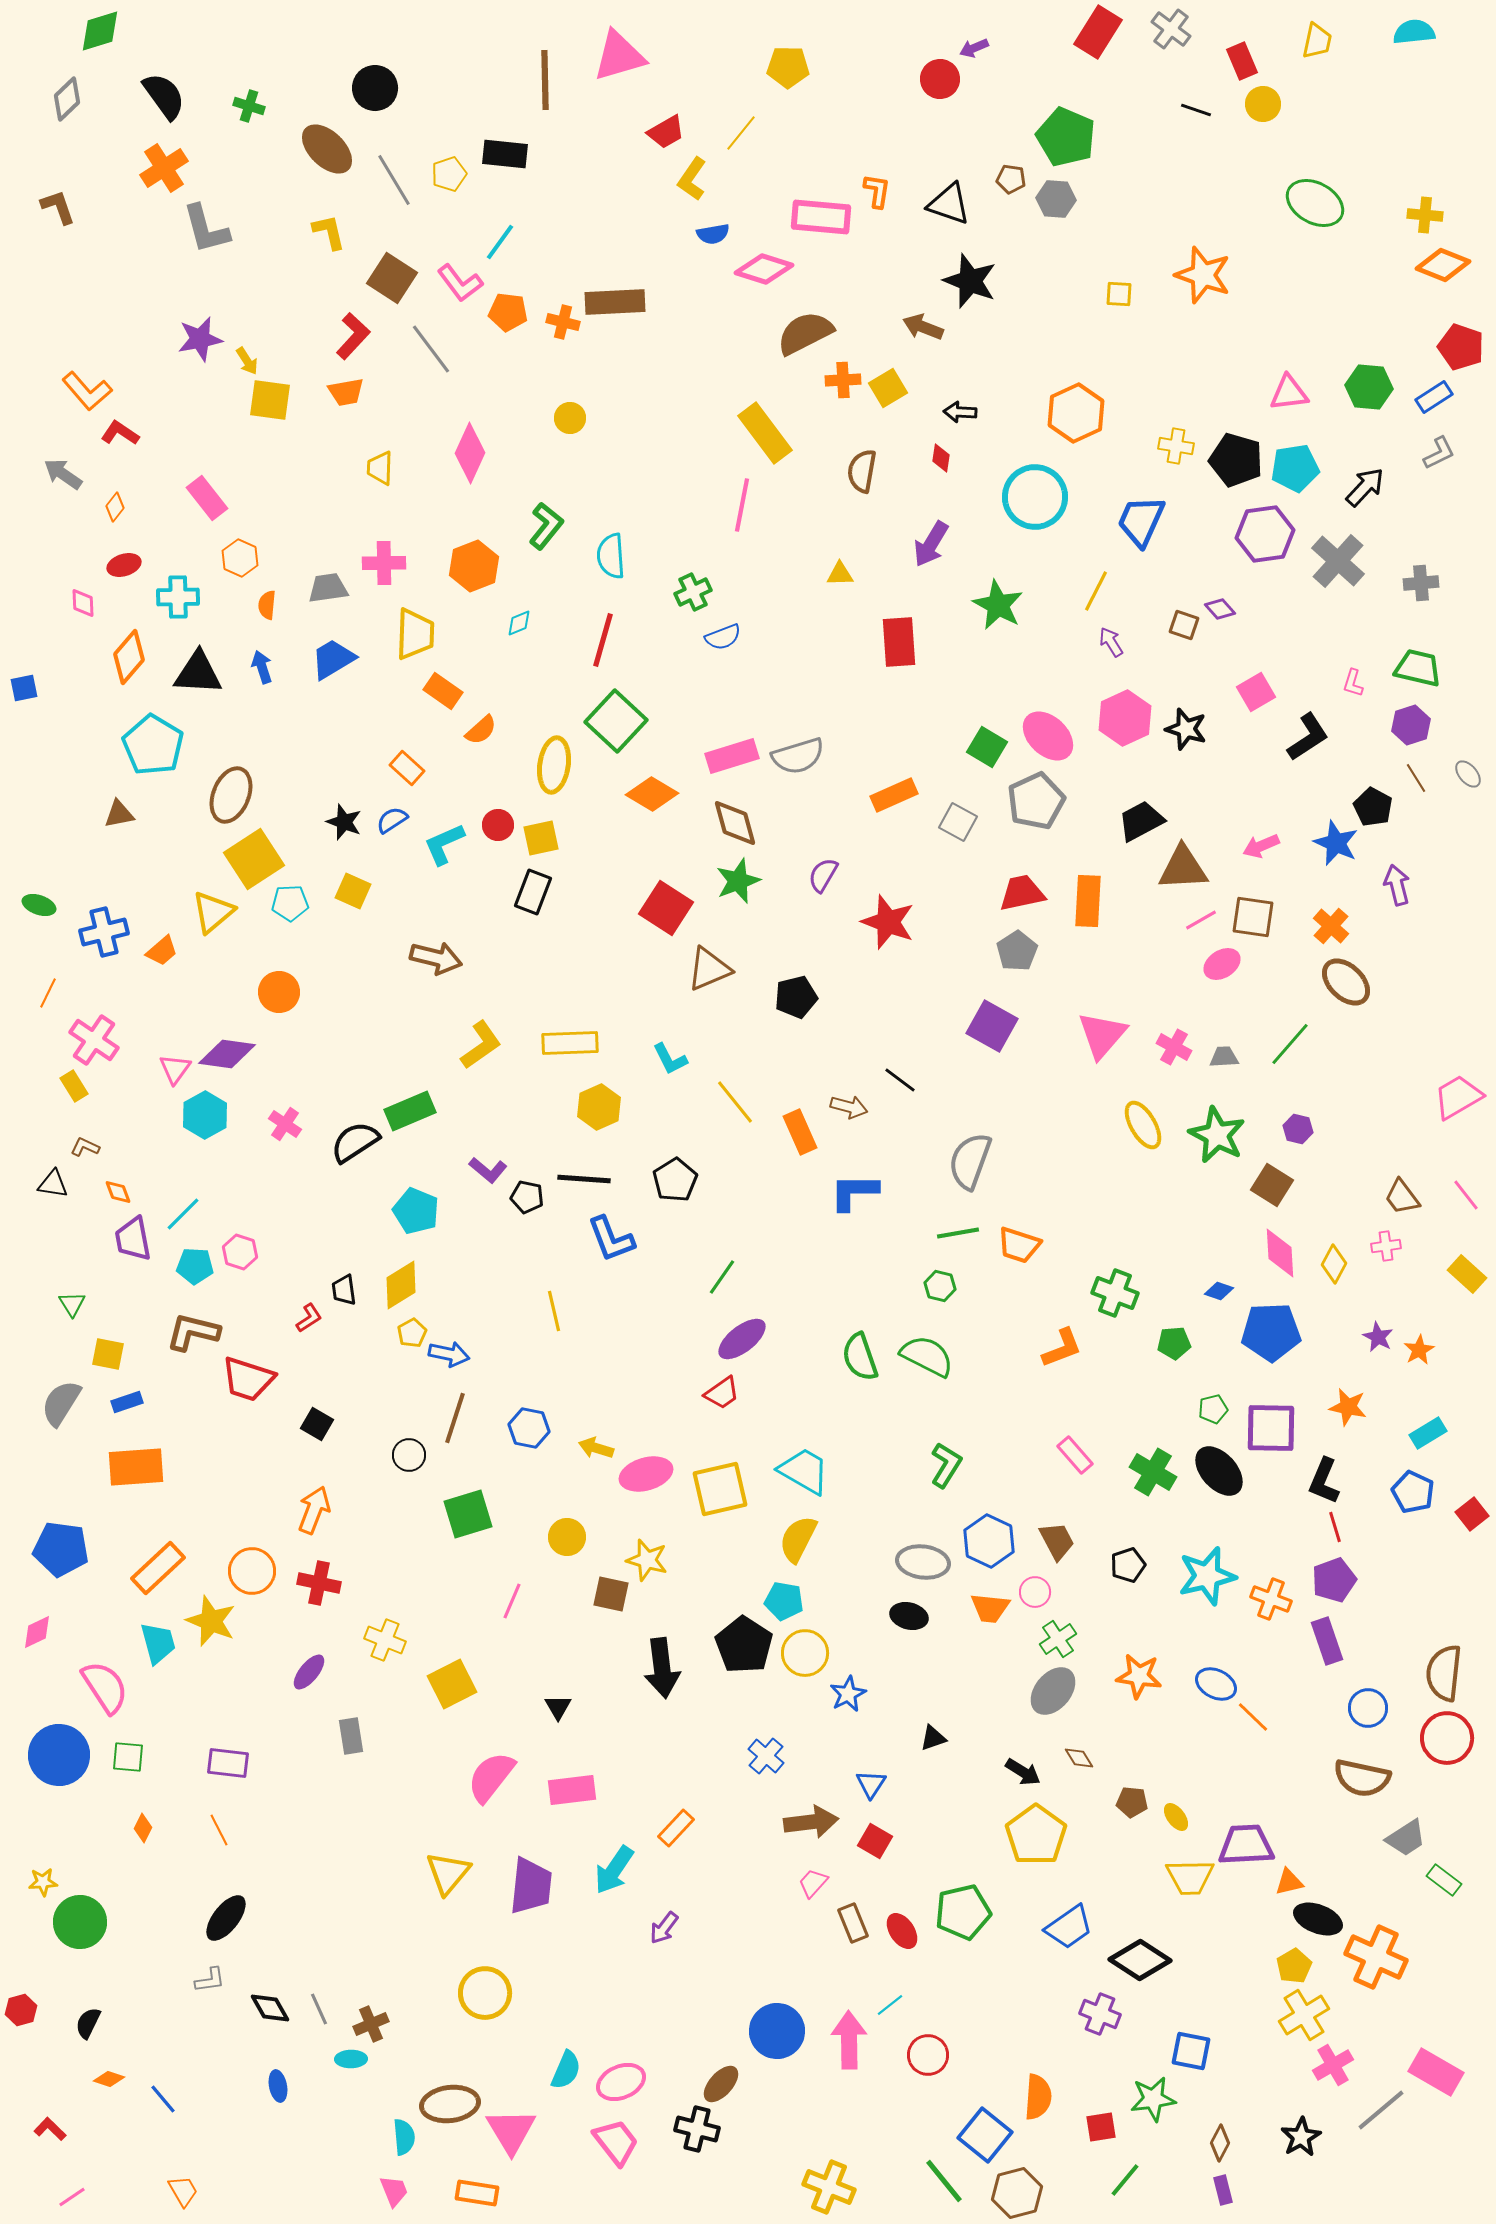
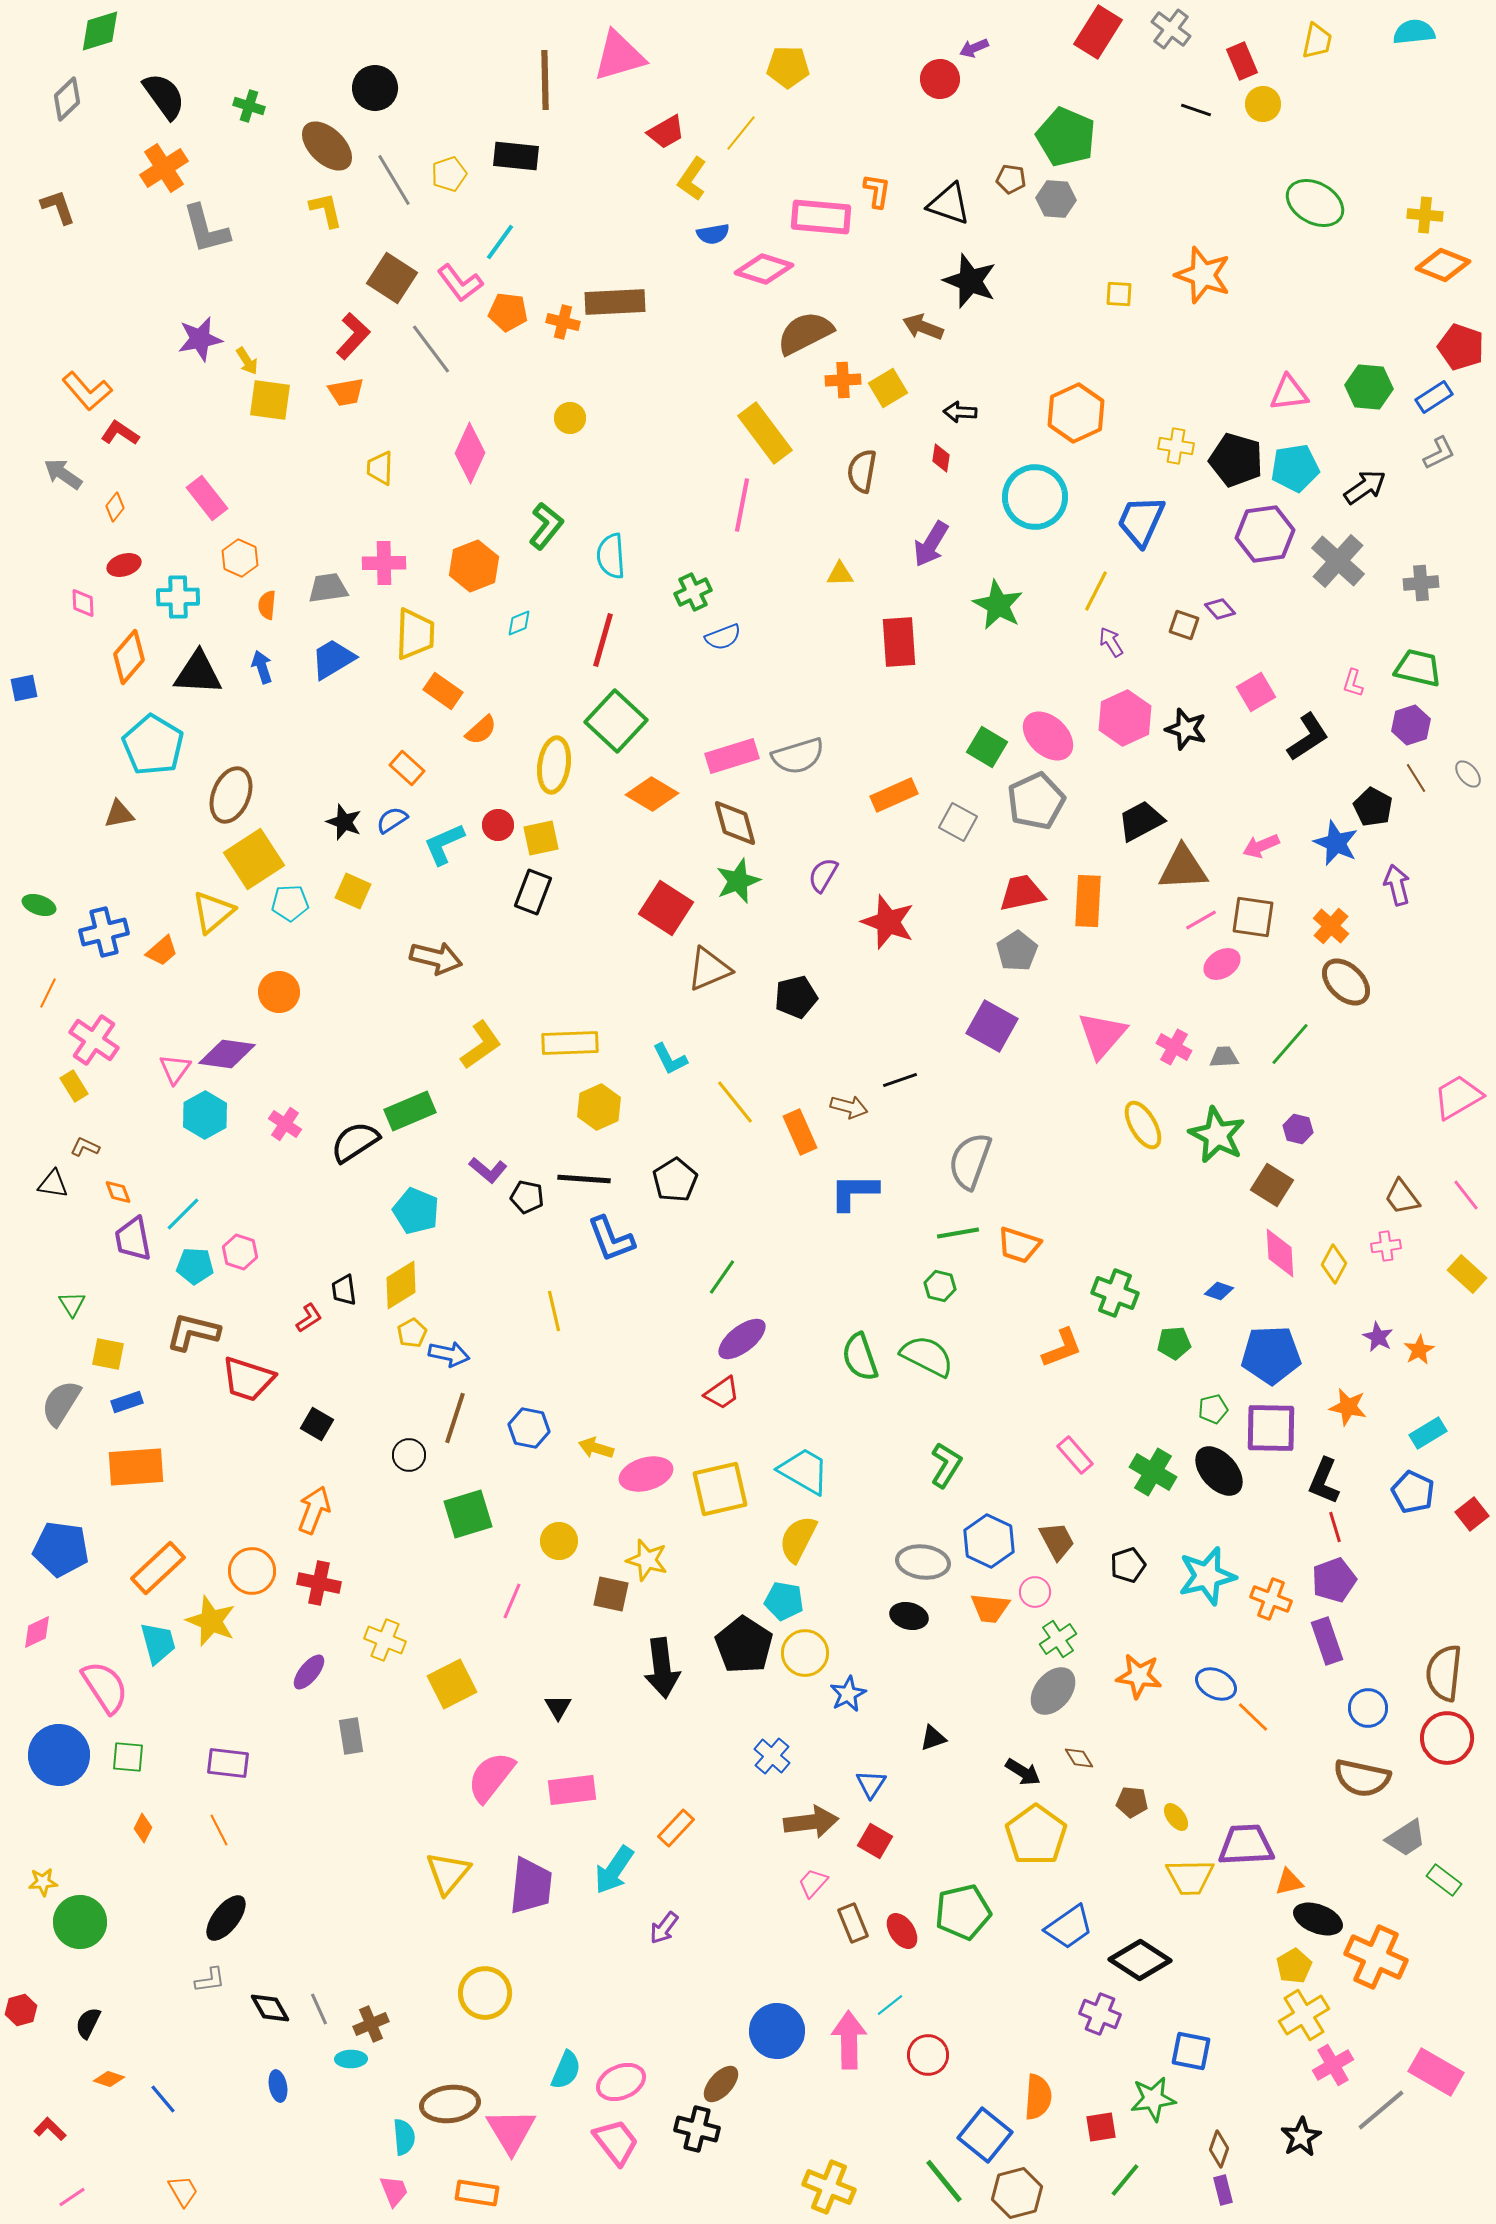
brown ellipse at (327, 149): moved 3 px up
black rectangle at (505, 154): moved 11 px right, 2 px down
yellow L-shape at (329, 232): moved 3 px left, 22 px up
black arrow at (1365, 487): rotated 12 degrees clockwise
black line at (900, 1080): rotated 56 degrees counterclockwise
blue pentagon at (1271, 1332): moved 23 px down
yellow circle at (567, 1537): moved 8 px left, 4 px down
blue cross at (766, 1756): moved 6 px right
brown diamond at (1220, 2143): moved 1 px left, 6 px down; rotated 9 degrees counterclockwise
